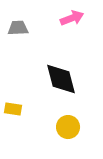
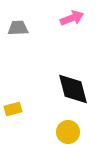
black diamond: moved 12 px right, 10 px down
yellow rectangle: rotated 24 degrees counterclockwise
yellow circle: moved 5 px down
